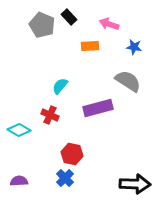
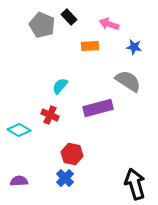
black arrow: rotated 108 degrees counterclockwise
